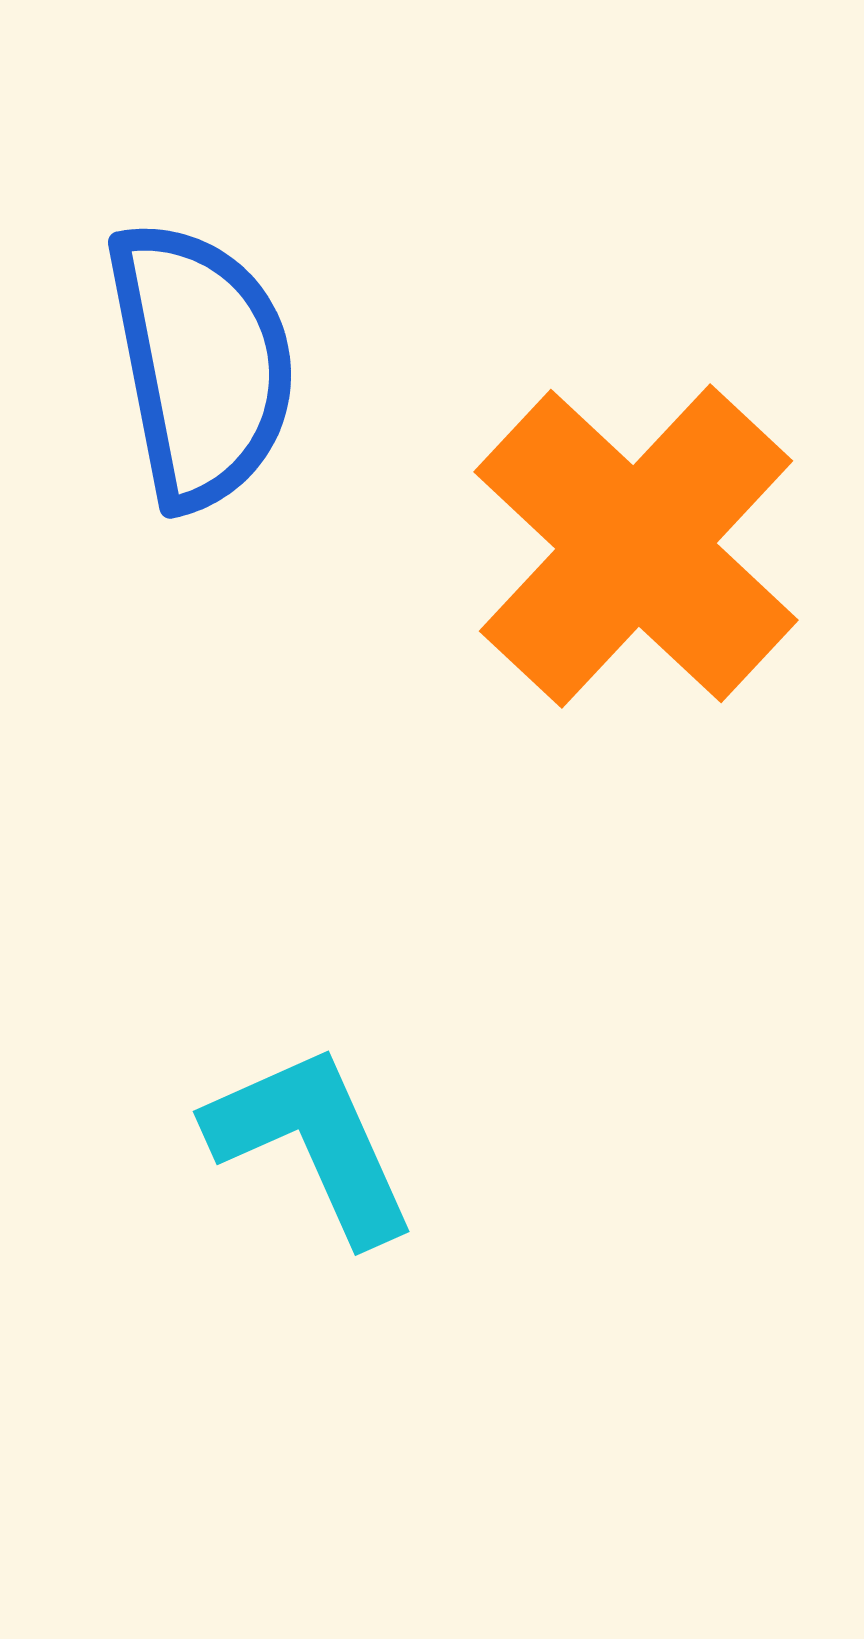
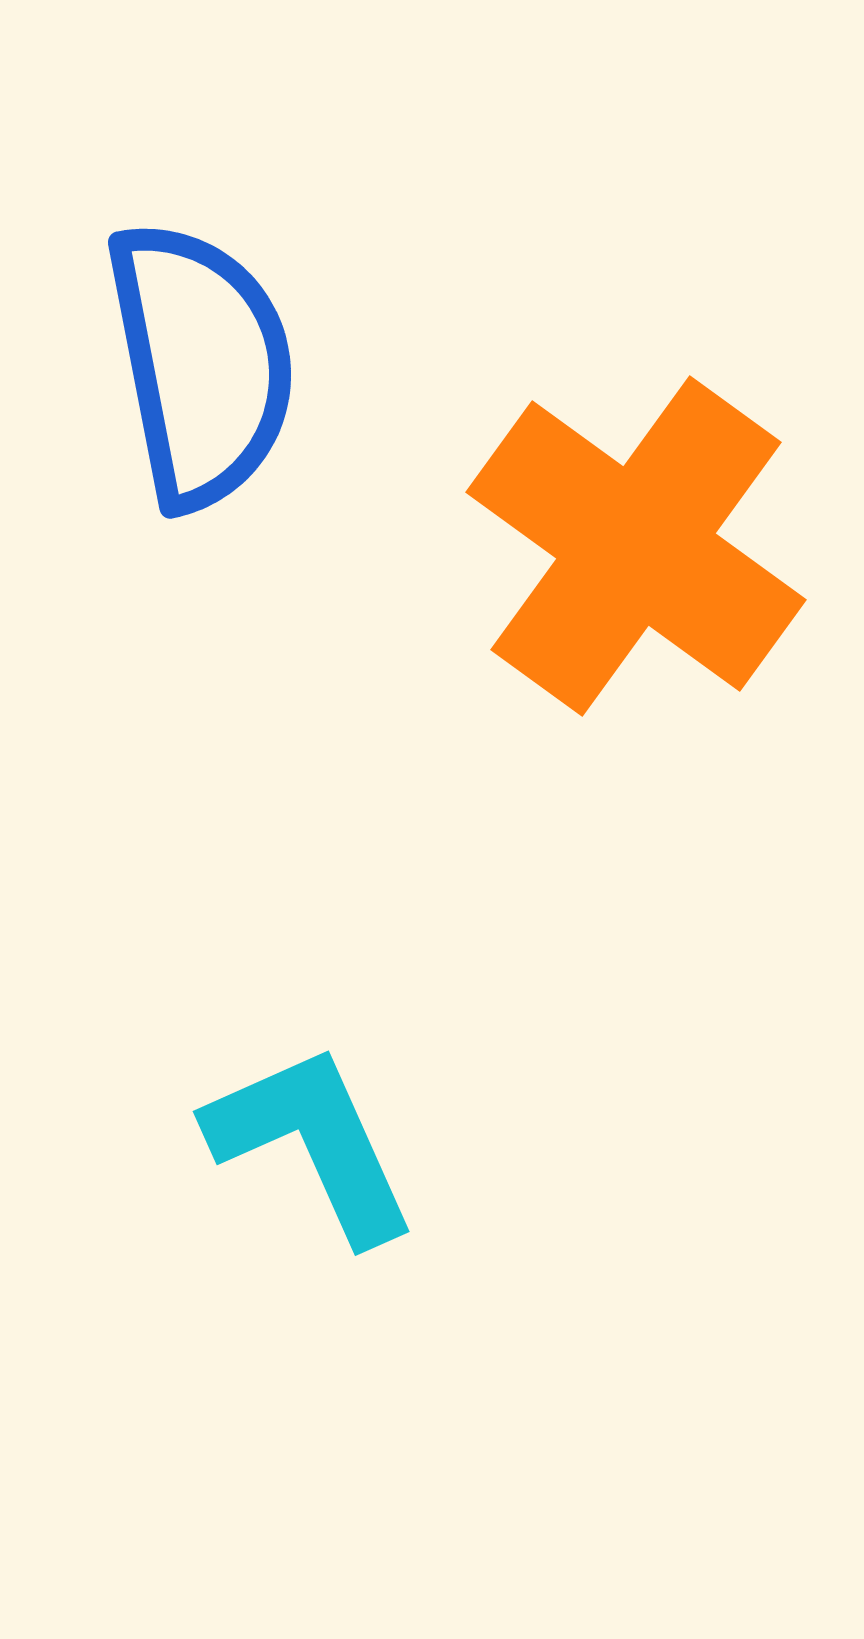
orange cross: rotated 7 degrees counterclockwise
